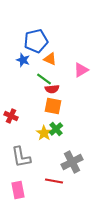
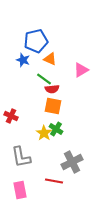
green cross: rotated 16 degrees counterclockwise
pink rectangle: moved 2 px right
